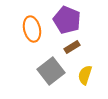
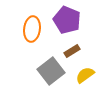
orange ellipse: rotated 20 degrees clockwise
brown rectangle: moved 4 px down
yellow semicircle: rotated 36 degrees clockwise
